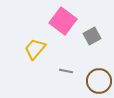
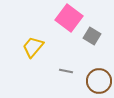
pink square: moved 6 px right, 3 px up
gray square: rotated 30 degrees counterclockwise
yellow trapezoid: moved 2 px left, 2 px up
